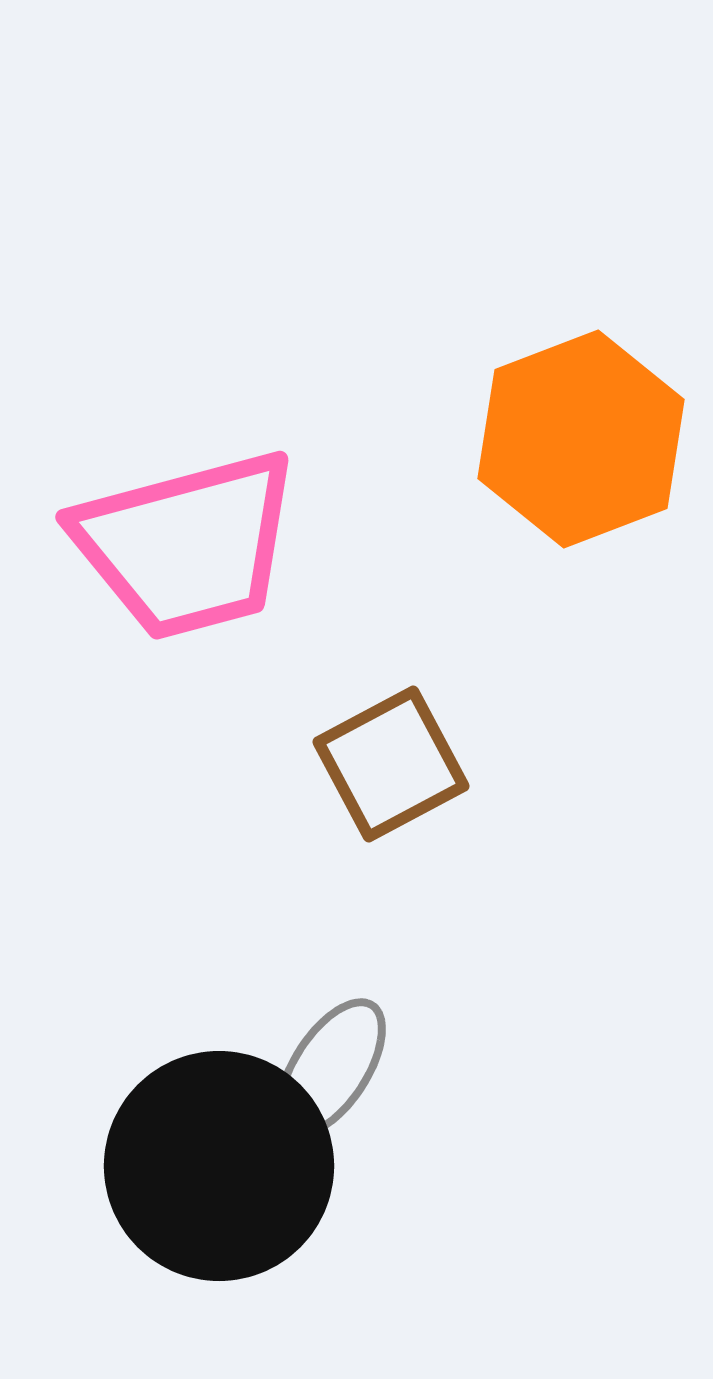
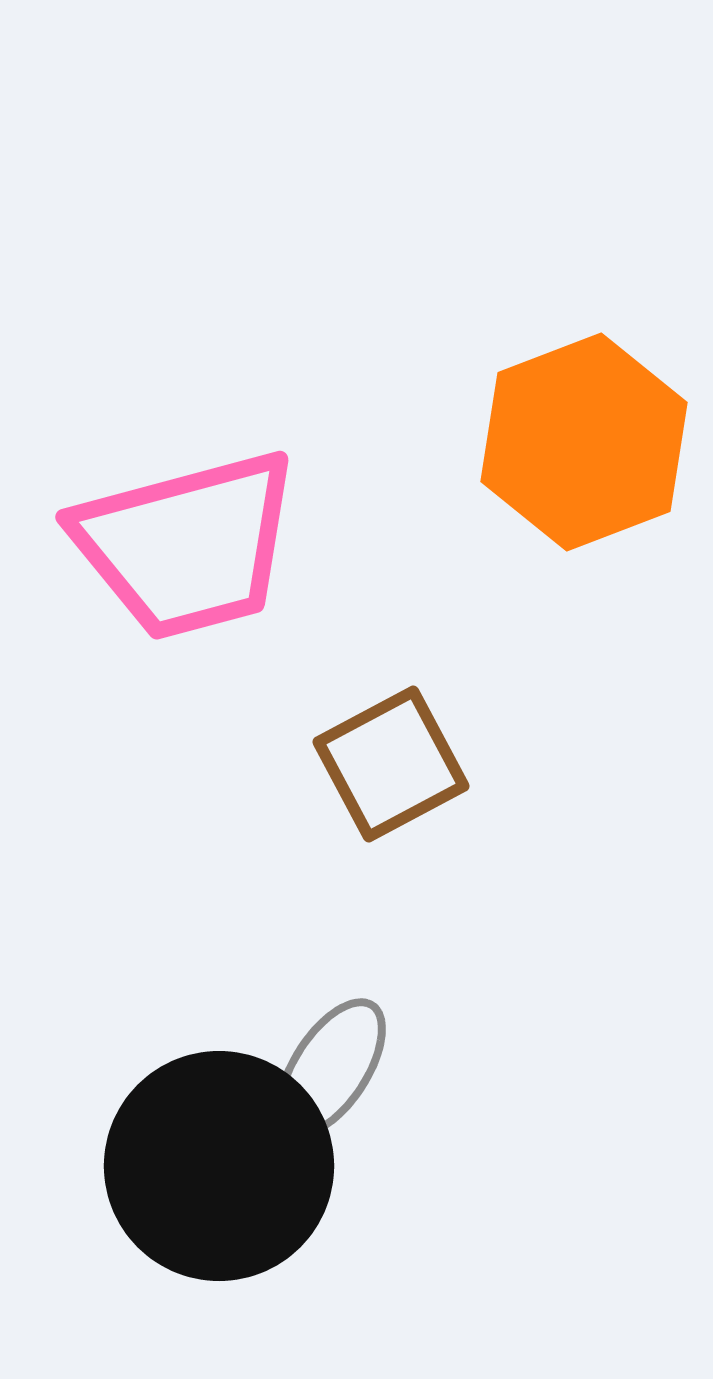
orange hexagon: moved 3 px right, 3 px down
